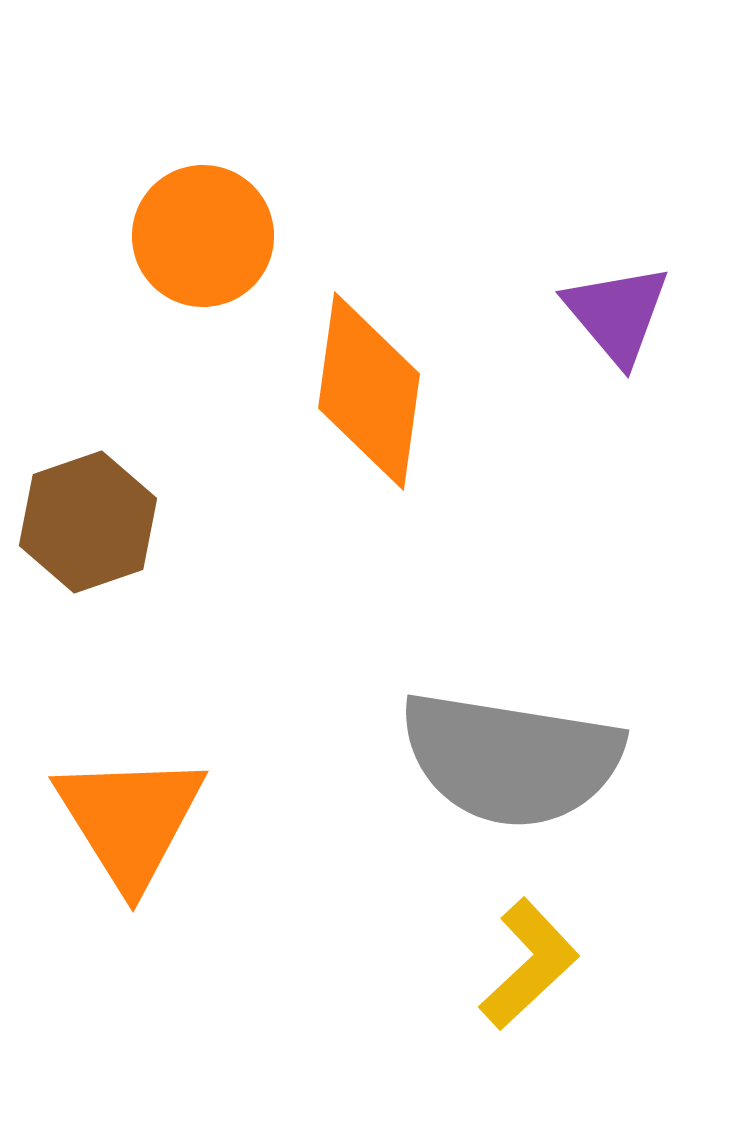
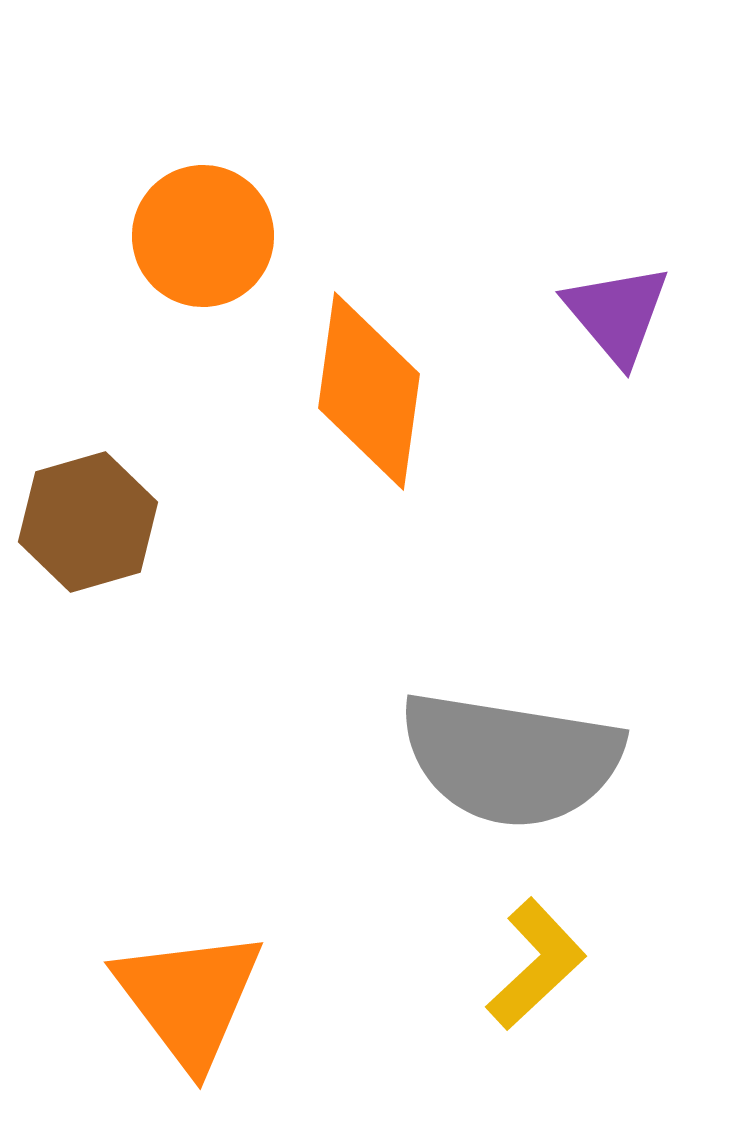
brown hexagon: rotated 3 degrees clockwise
orange triangle: moved 59 px right, 178 px down; rotated 5 degrees counterclockwise
yellow L-shape: moved 7 px right
